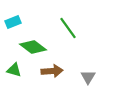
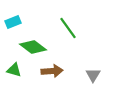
gray triangle: moved 5 px right, 2 px up
